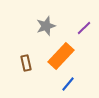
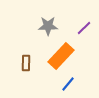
gray star: moved 2 px right; rotated 18 degrees clockwise
brown rectangle: rotated 14 degrees clockwise
